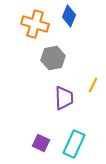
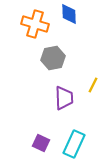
blue diamond: moved 2 px up; rotated 25 degrees counterclockwise
